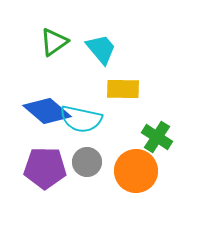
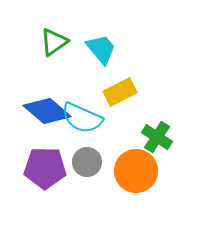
yellow rectangle: moved 3 px left, 3 px down; rotated 28 degrees counterclockwise
cyan semicircle: moved 1 px right, 1 px up; rotated 12 degrees clockwise
